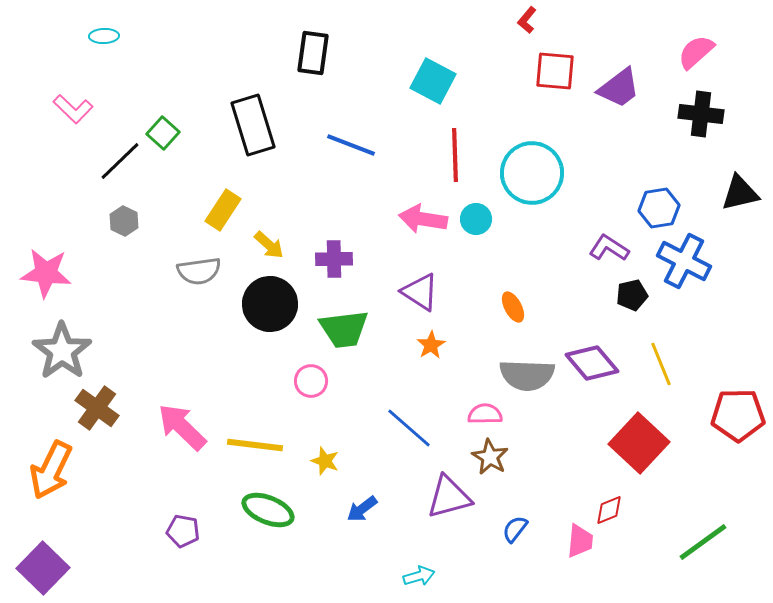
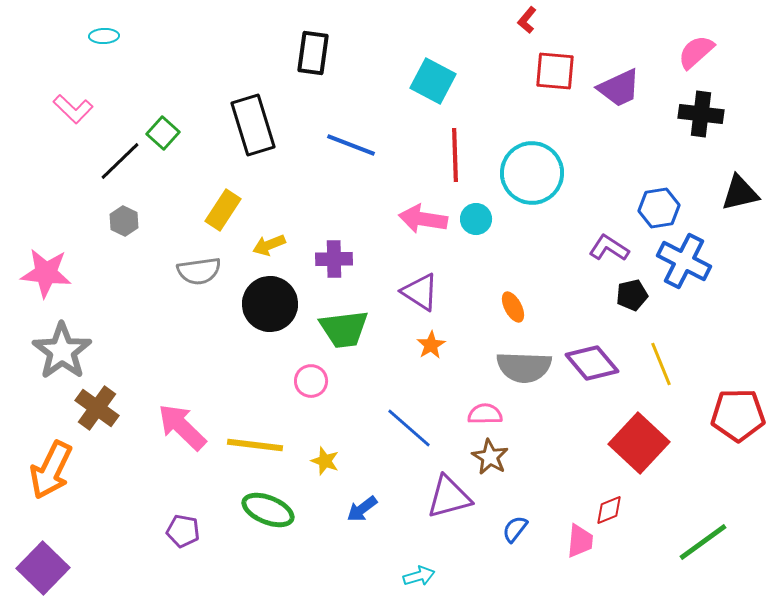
purple trapezoid at (619, 88): rotated 12 degrees clockwise
yellow arrow at (269, 245): rotated 116 degrees clockwise
gray semicircle at (527, 375): moved 3 px left, 8 px up
